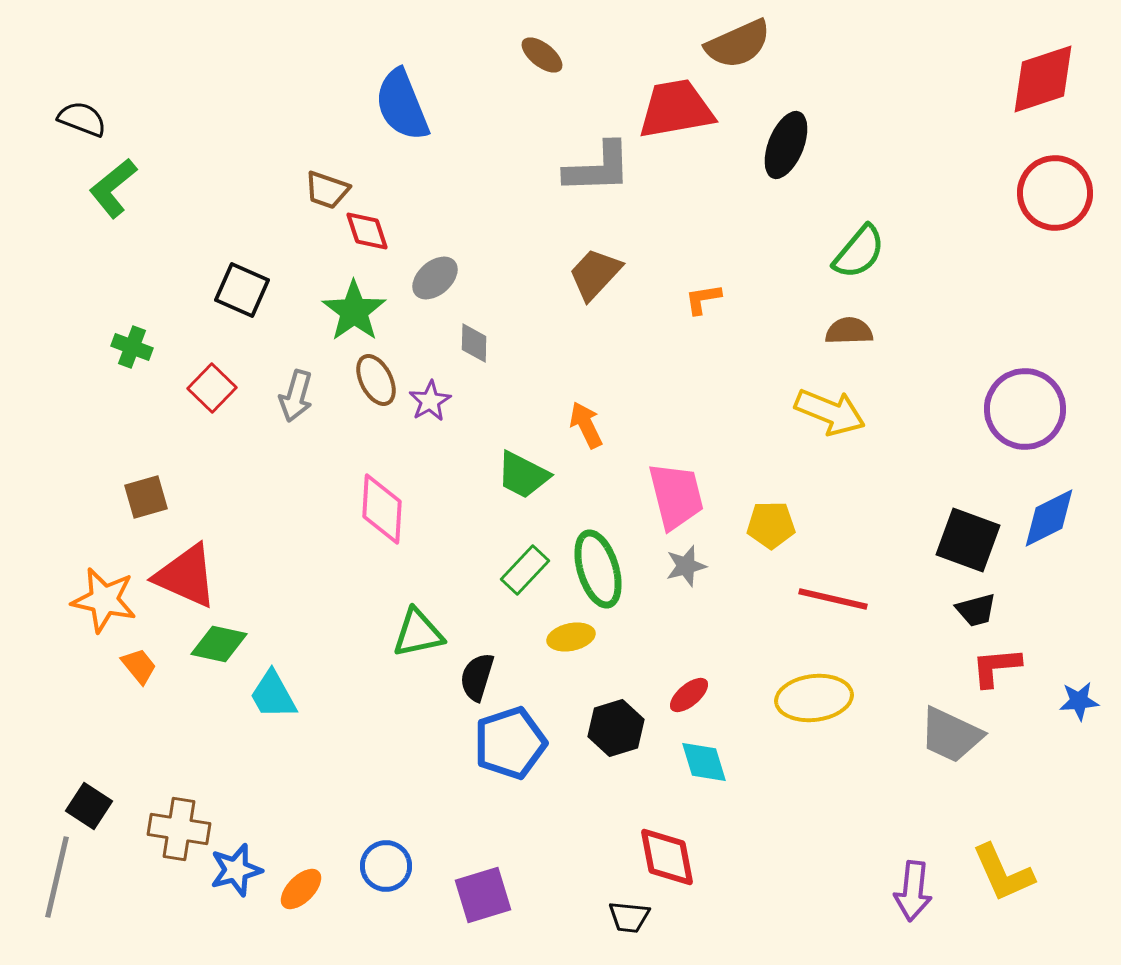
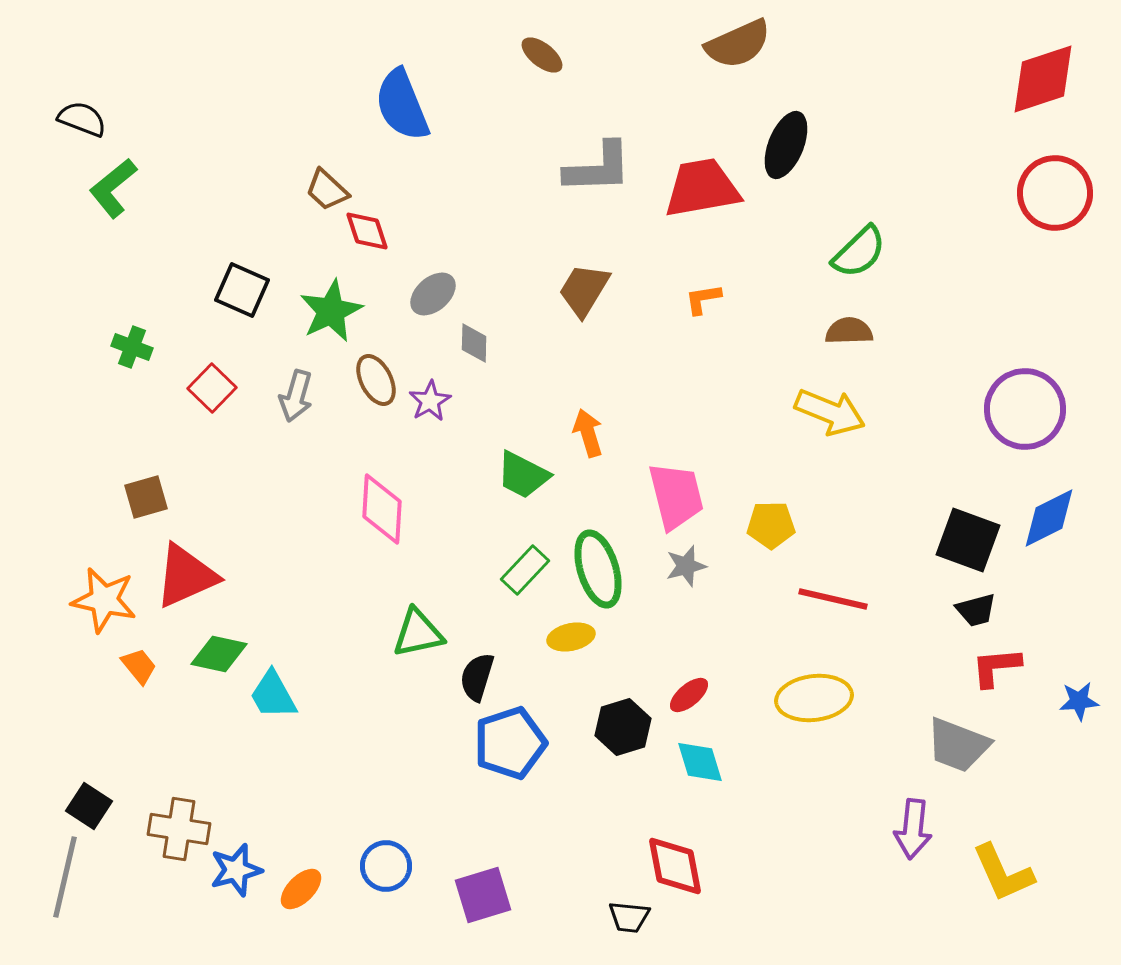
red trapezoid at (676, 109): moved 26 px right, 79 px down
brown trapezoid at (327, 190): rotated 24 degrees clockwise
green semicircle at (859, 252): rotated 6 degrees clockwise
brown trapezoid at (595, 274): moved 11 px left, 16 px down; rotated 12 degrees counterclockwise
gray ellipse at (435, 278): moved 2 px left, 16 px down
green star at (354, 311): moved 23 px left; rotated 10 degrees clockwise
orange arrow at (586, 425): moved 2 px right, 8 px down; rotated 9 degrees clockwise
red triangle at (186, 576): rotated 48 degrees counterclockwise
green diamond at (219, 644): moved 10 px down
black hexagon at (616, 728): moved 7 px right, 1 px up
gray trapezoid at (951, 735): moved 7 px right, 10 px down; rotated 4 degrees counterclockwise
cyan diamond at (704, 762): moved 4 px left
red diamond at (667, 857): moved 8 px right, 9 px down
gray line at (57, 877): moved 8 px right
purple arrow at (913, 891): moved 62 px up
